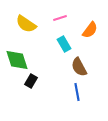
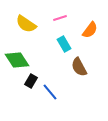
green diamond: rotated 15 degrees counterclockwise
blue line: moved 27 px left; rotated 30 degrees counterclockwise
